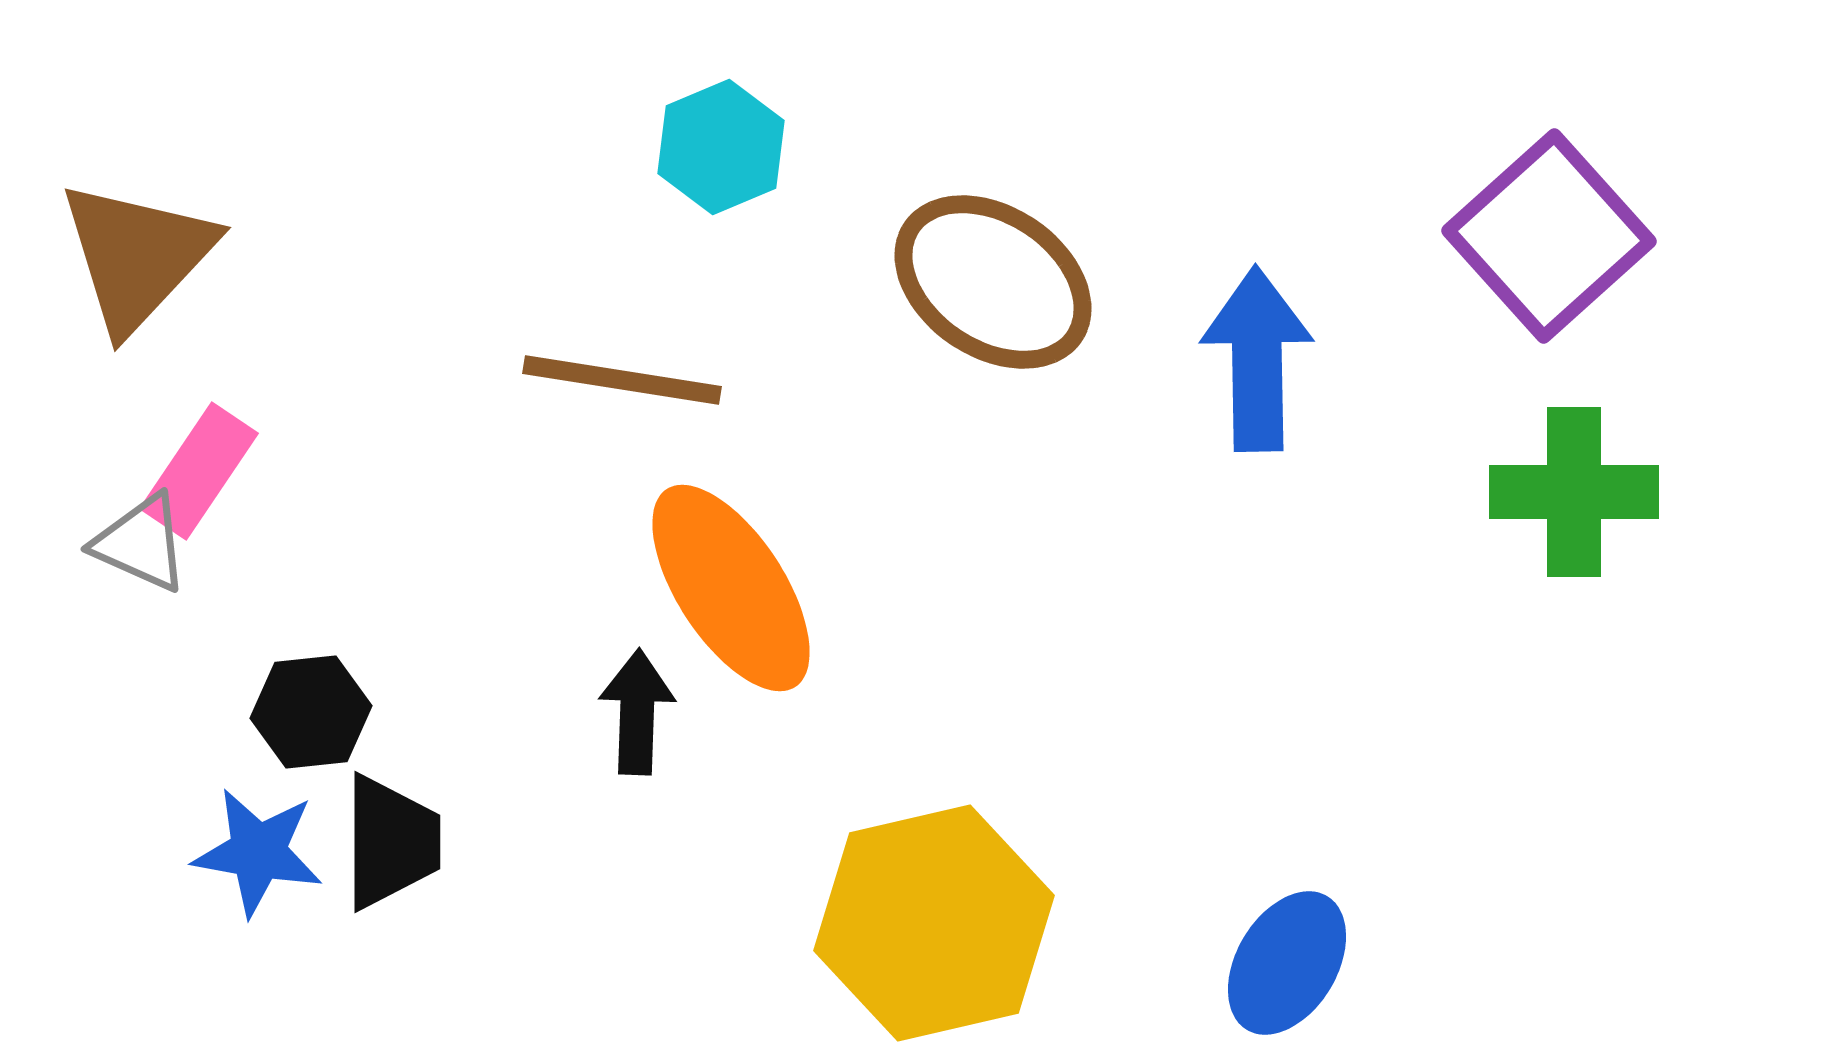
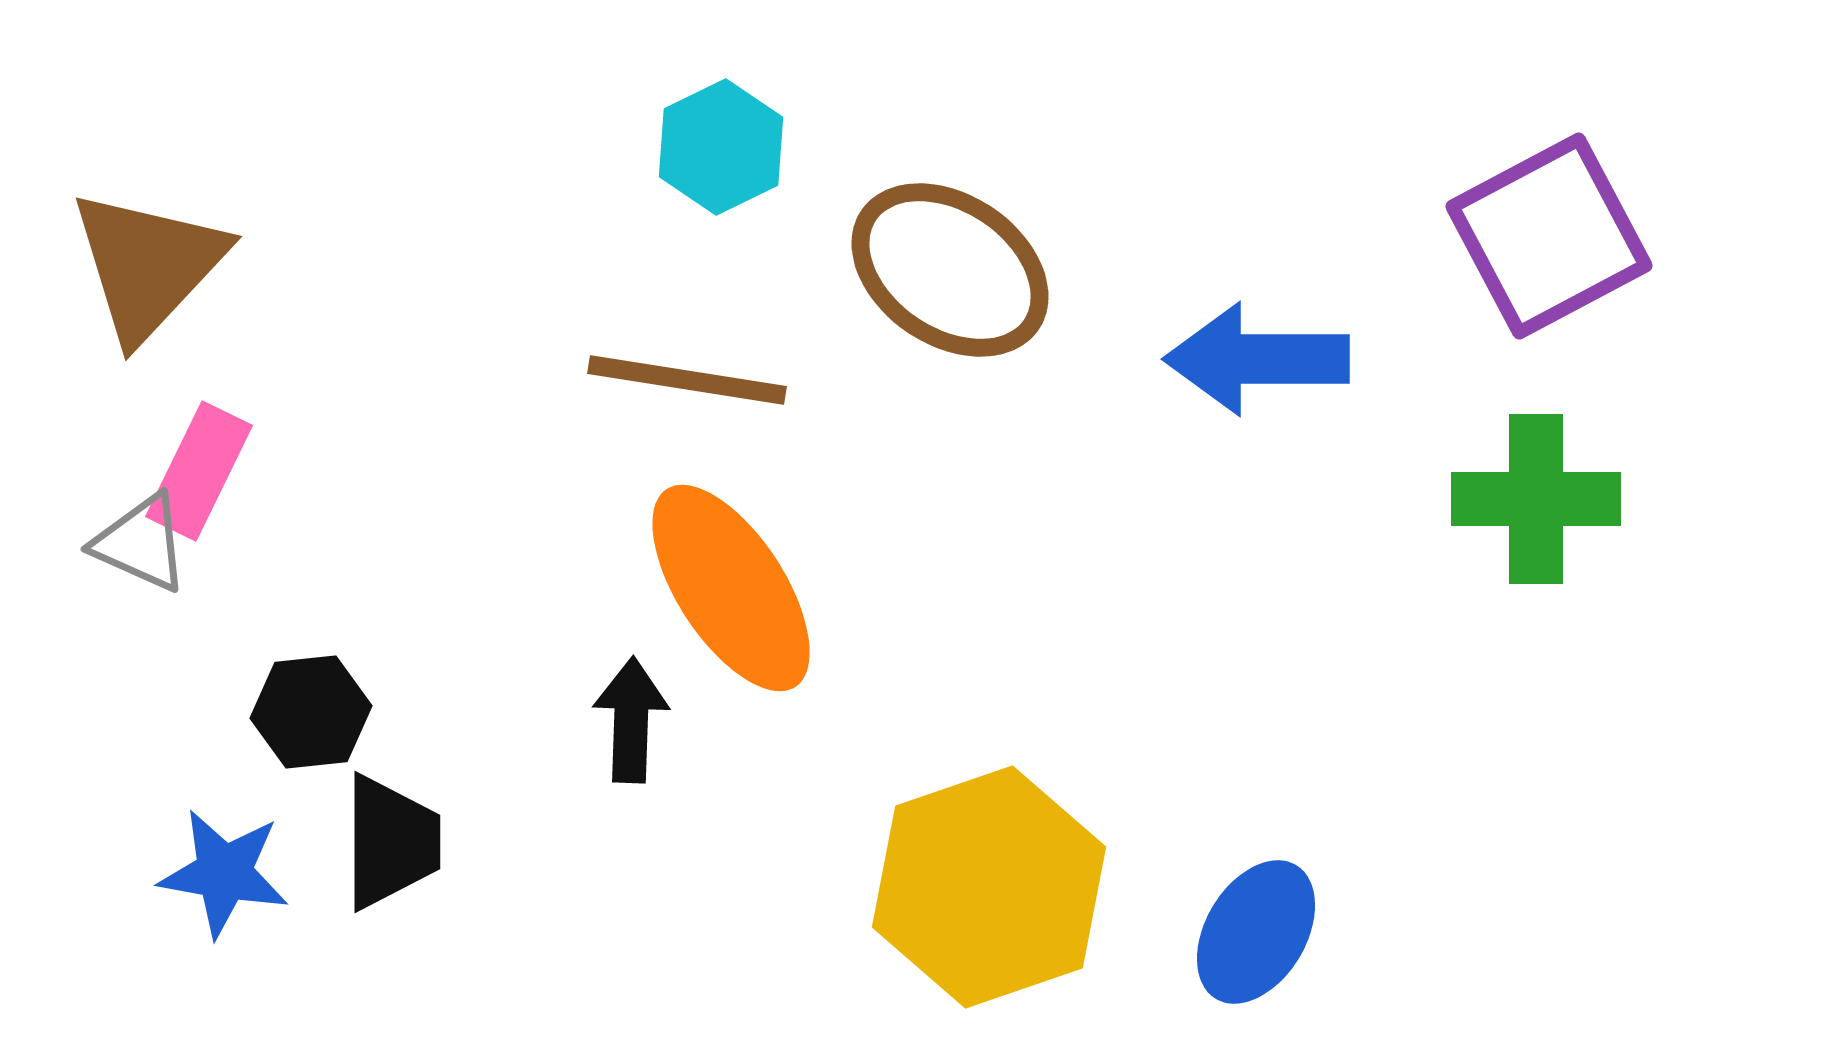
cyan hexagon: rotated 3 degrees counterclockwise
purple square: rotated 14 degrees clockwise
brown triangle: moved 11 px right, 9 px down
brown ellipse: moved 43 px left, 12 px up
blue arrow: rotated 89 degrees counterclockwise
brown line: moved 65 px right
pink rectangle: rotated 8 degrees counterclockwise
green cross: moved 38 px left, 7 px down
black arrow: moved 6 px left, 8 px down
blue star: moved 34 px left, 21 px down
yellow hexagon: moved 55 px right, 36 px up; rotated 6 degrees counterclockwise
blue ellipse: moved 31 px left, 31 px up
